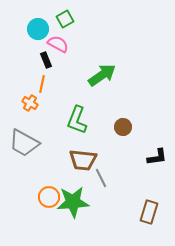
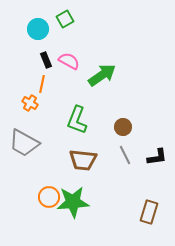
pink semicircle: moved 11 px right, 17 px down
gray line: moved 24 px right, 23 px up
